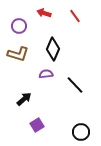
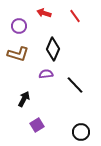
black arrow: rotated 21 degrees counterclockwise
